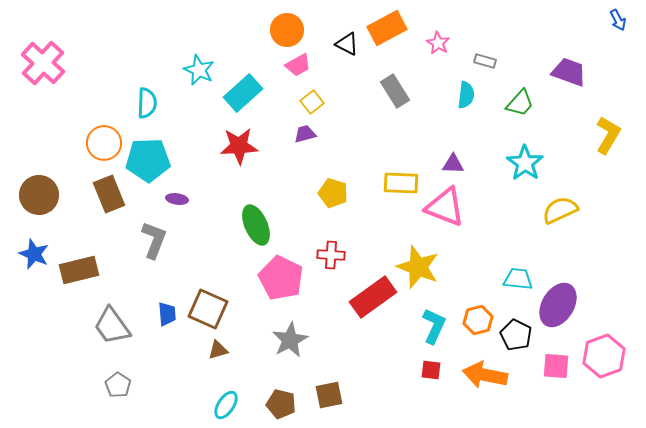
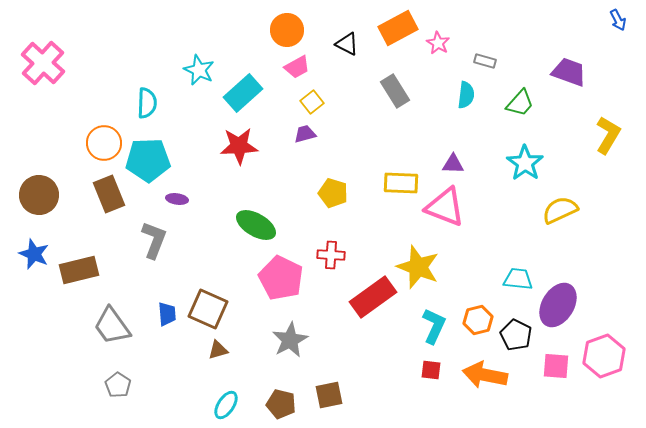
orange rectangle at (387, 28): moved 11 px right
pink trapezoid at (298, 65): moved 1 px left, 2 px down
green ellipse at (256, 225): rotated 36 degrees counterclockwise
